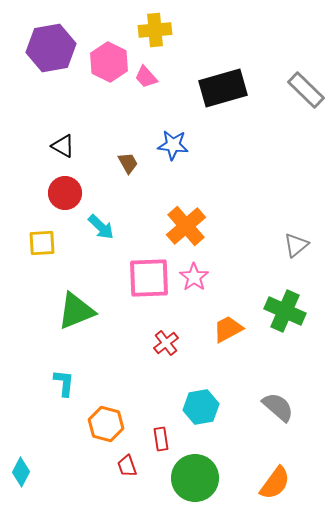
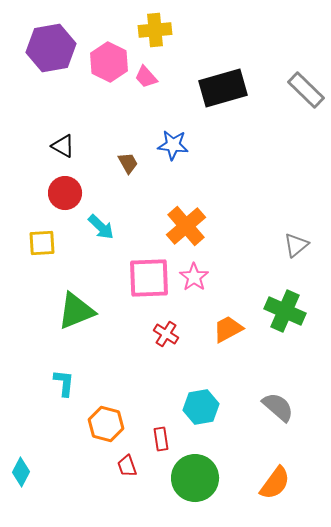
red cross: moved 9 px up; rotated 20 degrees counterclockwise
